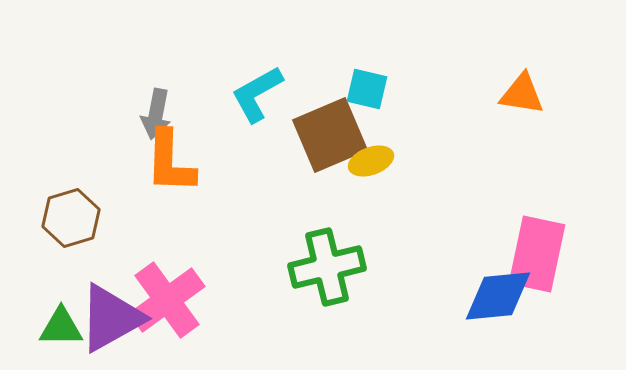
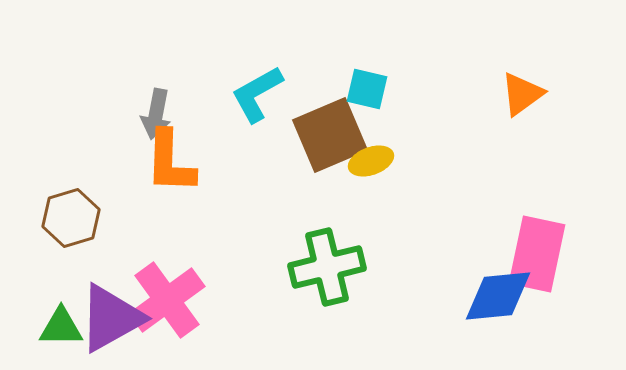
orange triangle: rotated 45 degrees counterclockwise
